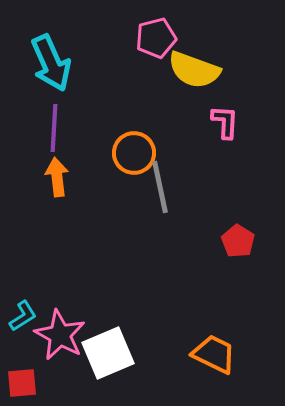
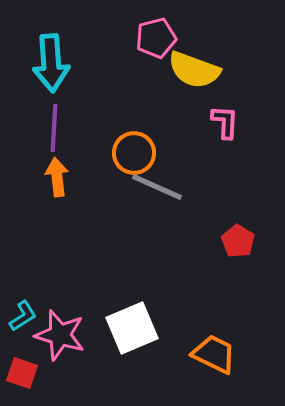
cyan arrow: rotated 20 degrees clockwise
gray line: moved 3 px left; rotated 54 degrees counterclockwise
pink star: rotated 12 degrees counterclockwise
white square: moved 24 px right, 25 px up
red square: moved 10 px up; rotated 24 degrees clockwise
